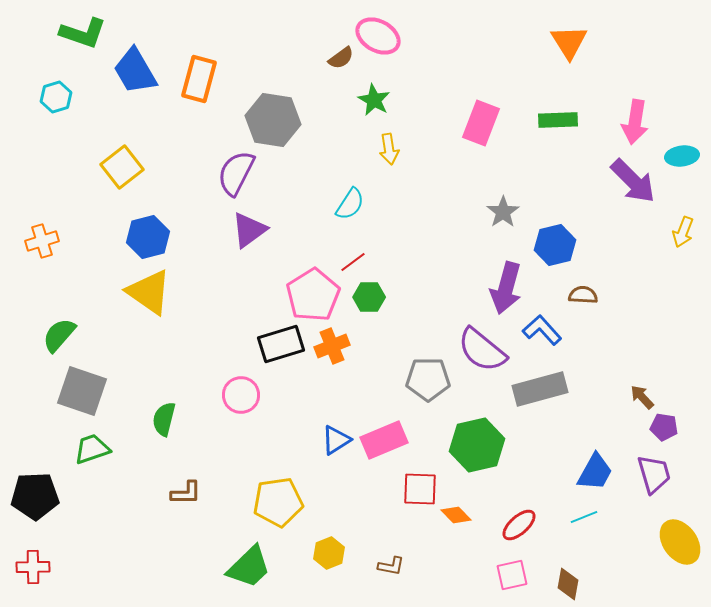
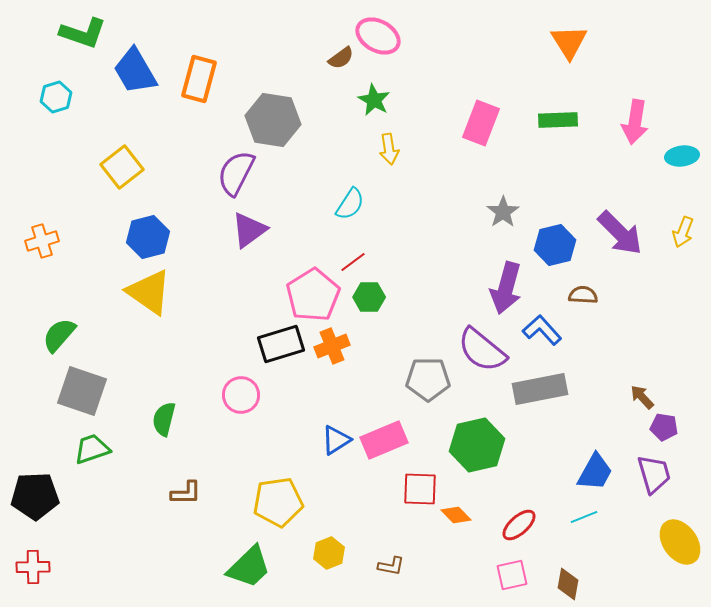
purple arrow at (633, 181): moved 13 px left, 52 px down
gray rectangle at (540, 389): rotated 4 degrees clockwise
